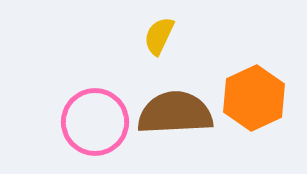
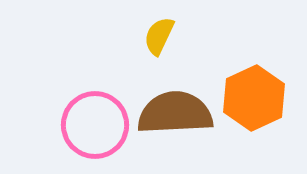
pink circle: moved 3 px down
